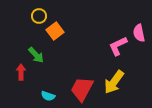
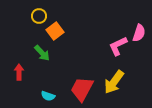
pink semicircle: rotated 150 degrees counterclockwise
green arrow: moved 6 px right, 2 px up
red arrow: moved 2 px left
